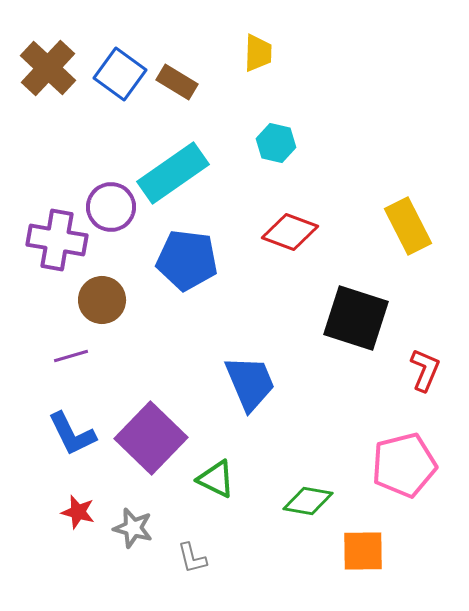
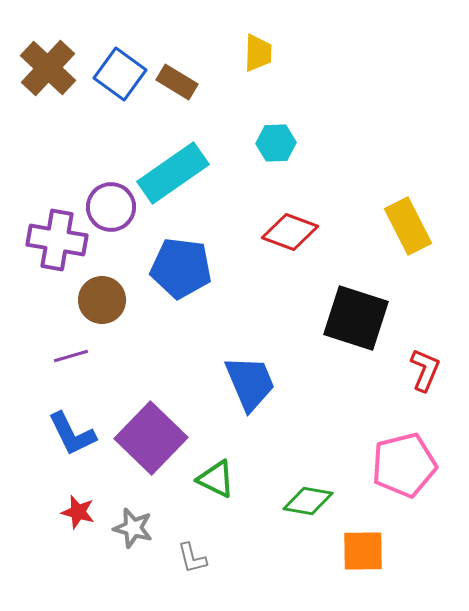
cyan hexagon: rotated 15 degrees counterclockwise
blue pentagon: moved 6 px left, 8 px down
